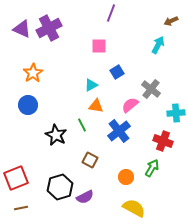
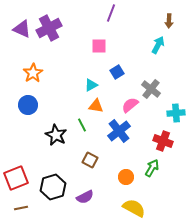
brown arrow: moved 2 px left; rotated 64 degrees counterclockwise
black hexagon: moved 7 px left
